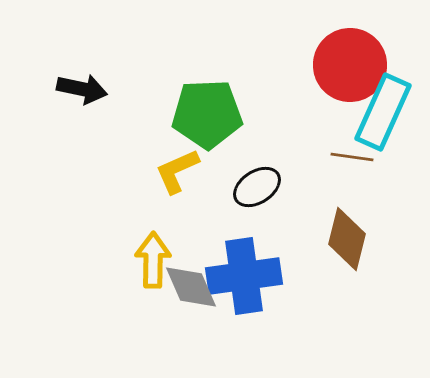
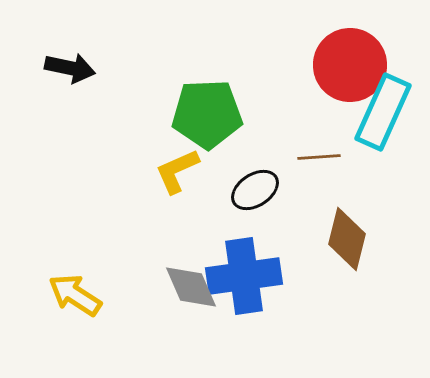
black arrow: moved 12 px left, 21 px up
brown line: moved 33 px left; rotated 12 degrees counterclockwise
black ellipse: moved 2 px left, 3 px down
yellow arrow: moved 78 px left, 35 px down; rotated 58 degrees counterclockwise
